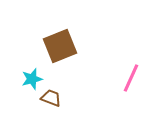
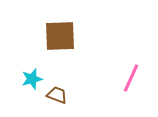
brown square: moved 10 px up; rotated 20 degrees clockwise
brown trapezoid: moved 6 px right, 3 px up
